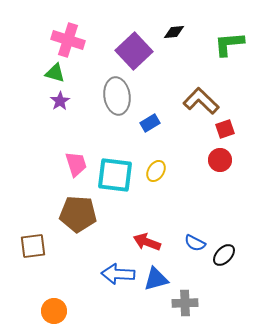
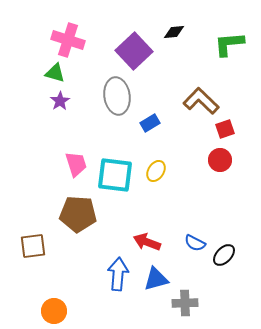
blue arrow: rotated 92 degrees clockwise
